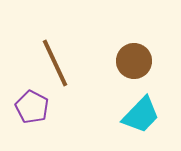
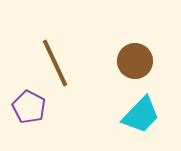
brown circle: moved 1 px right
purple pentagon: moved 3 px left
